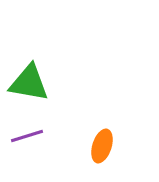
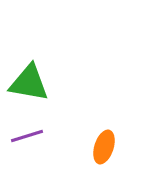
orange ellipse: moved 2 px right, 1 px down
